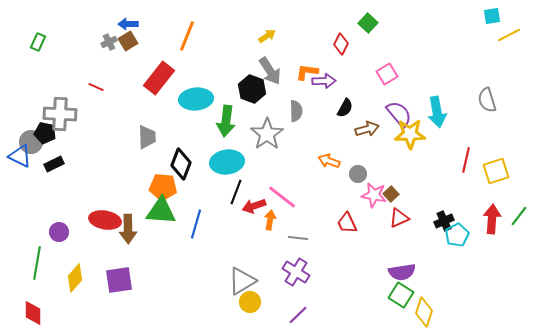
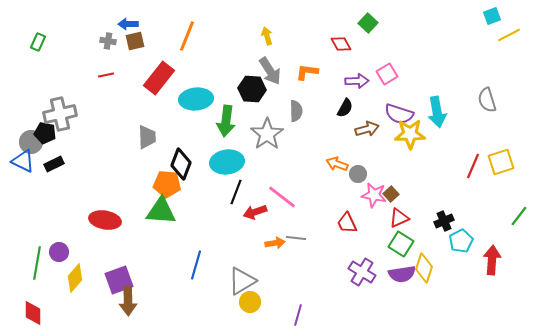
cyan square at (492, 16): rotated 12 degrees counterclockwise
yellow arrow at (267, 36): rotated 72 degrees counterclockwise
brown square at (128, 41): moved 7 px right; rotated 18 degrees clockwise
gray cross at (109, 42): moved 1 px left, 1 px up; rotated 35 degrees clockwise
red diamond at (341, 44): rotated 55 degrees counterclockwise
purple arrow at (324, 81): moved 33 px right
red line at (96, 87): moved 10 px right, 12 px up; rotated 35 degrees counterclockwise
black hexagon at (252, 89): rotated 16 degrees counterclockwise
gray cross at (60, 114): rotated 16 degrees counterclockwise
purple semicircle at (399, 114): rotated 148 degrees clockwise
blue triangle at (20, 156): moved 3 px right, 5 px down
red line at (466, 160): moved 7 px right, 6 px down; rotated 10 degrees clockwise
orange arrow at (329, 161): moved 8 px right, 3 px down
yellow square at (496, 171): moved 5 px right, 9 px up
orange pentagon at (163, 187): moved 4 px right, 3 px up
red arrow at (254, 206): moved 1 px right, 6 px down
red arrow at (492, 219): moved 41 px down
orange arrow at (270, 220): moved 5 px right, 23 px down; rotated 72 degrees clockwise
blue line at (196, 224): moved 41 px down
brown arrow at (128, 229): moved 72 px down
purple circle at (59, 232): moved 20 px down
cyan pentagon at (457, 235): moved 4 px right, 6 px down
gray line at (298, 238): moved 2 px left
purple cross at (296, 272): moved 66 px right
purple semicircle at (402, 272): moved 2 px down
purple square at (119, 280): rotated 12 degrees counterclockwise
green square at (401, 295): moved 51 px up
yellow diamond at (424, 312): moved 44 px up
purple line at (298, 315): rotated 30 degrees counterclockwise
